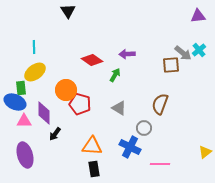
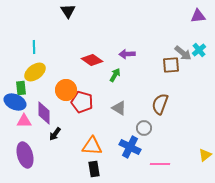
red pentagon: moved 2 px right, 2 px up
yellow triangle: moved 3 px down
